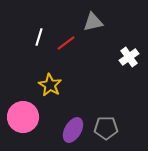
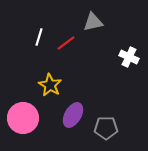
white cross: rotated 30 degrees counterclockwise
pink circle: moved 1 px down
purple ellipse: moved 15 px up
